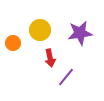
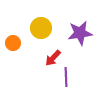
yellow circle: moved 1 px right, 2 px up
red arrow: moved 3 px right; rotated 54 degrees clockwise
purple line: rotated 42 degrees counterclockwise
